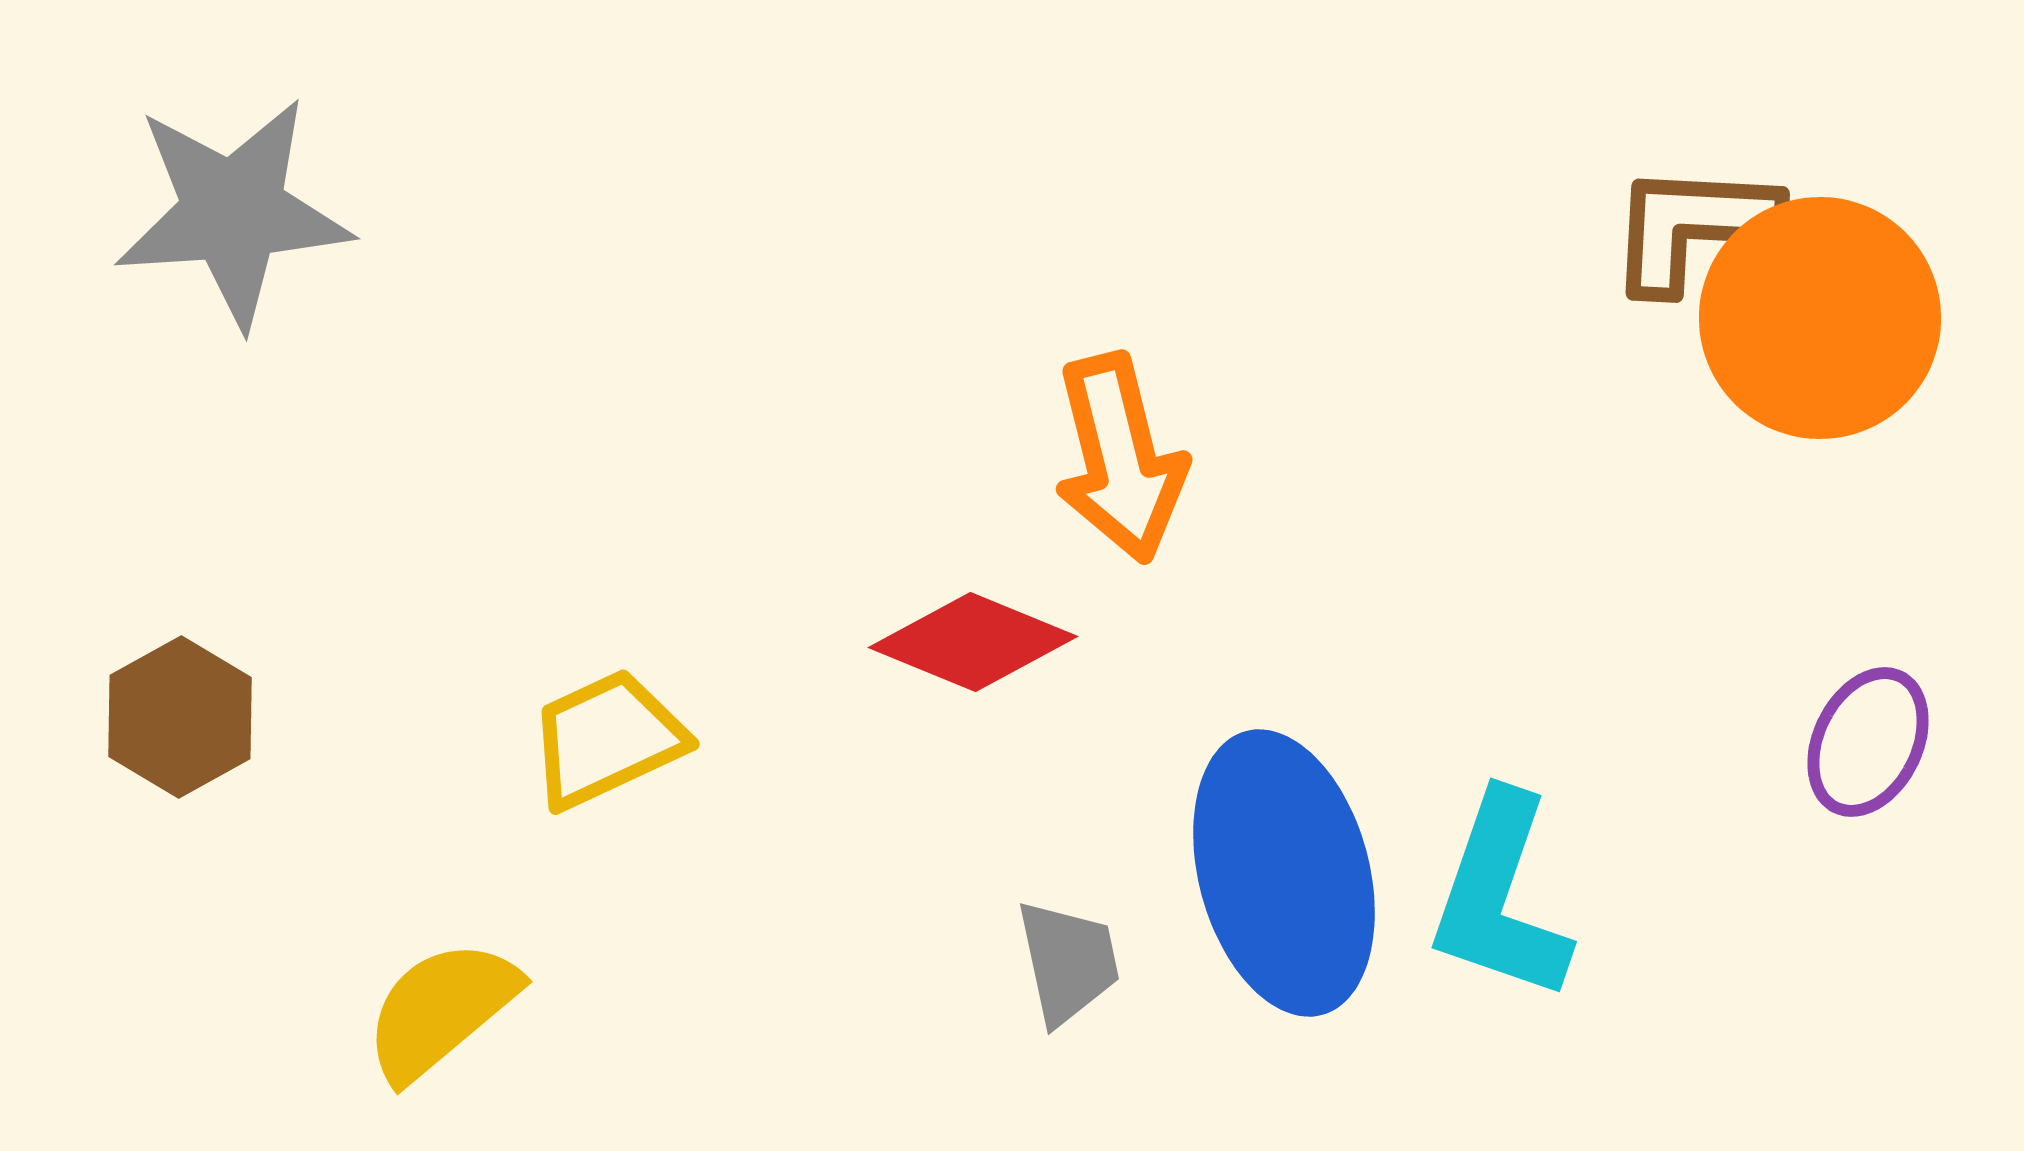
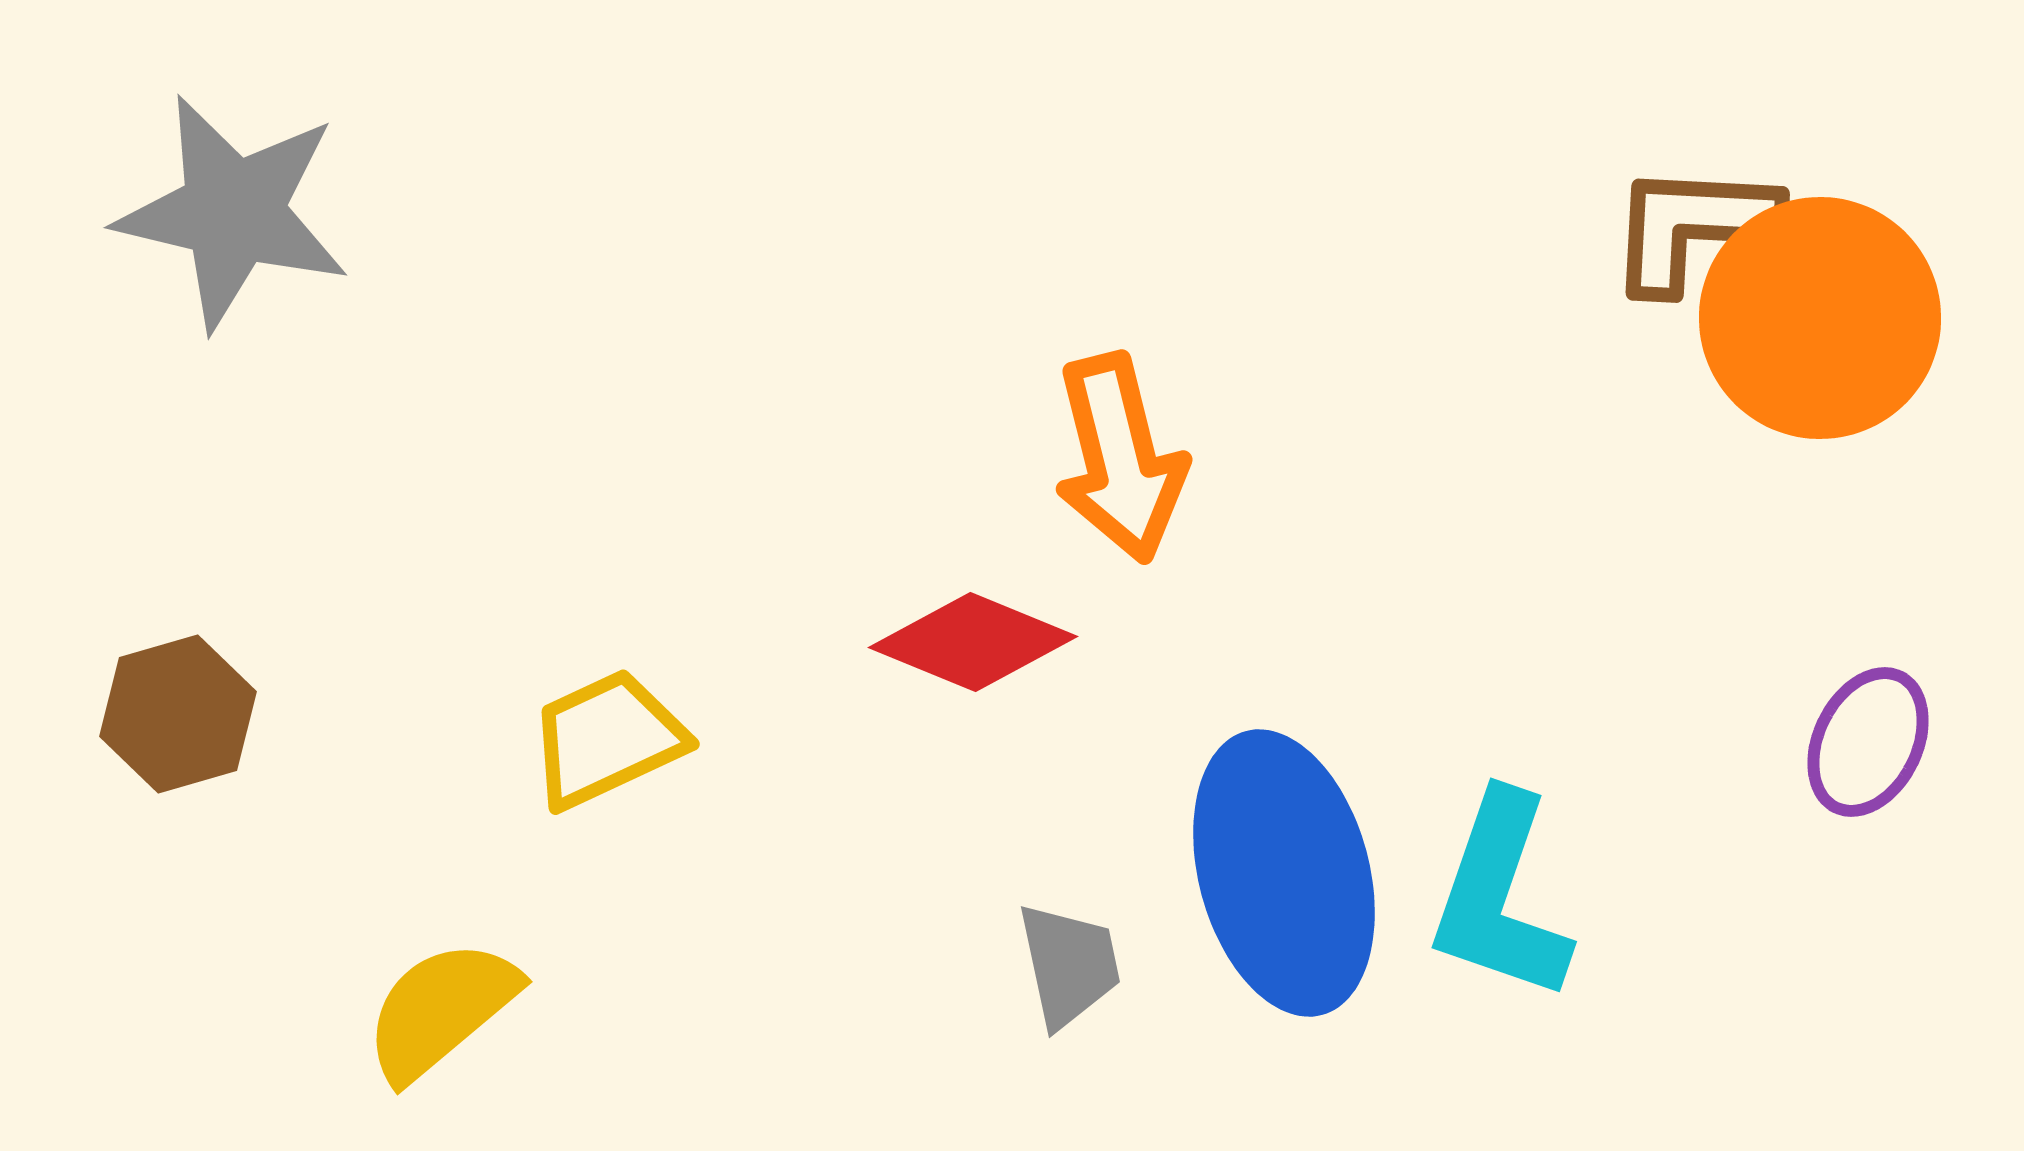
gray star: rotated 17 degrees clockwise
brown hexagon: moved 2 px left, 3 px up; rotated 13 degrees clockwise
gray trapezoid: moved 1 px right, 3 px down
